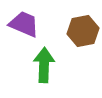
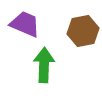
purple trapezoid: moved 1 px right
